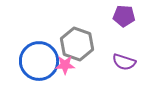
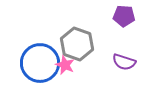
blue circle: moved 1 px right, 2 px down
pink star: rotated 24 degrees clockwise
